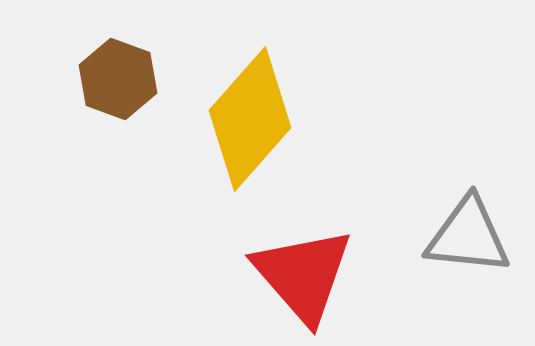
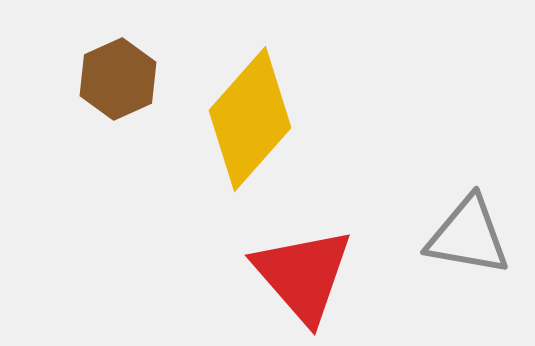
brown hexagon: rotated 16 degrees clockwise
gray triangle: rotated 4 degrees clockwise
